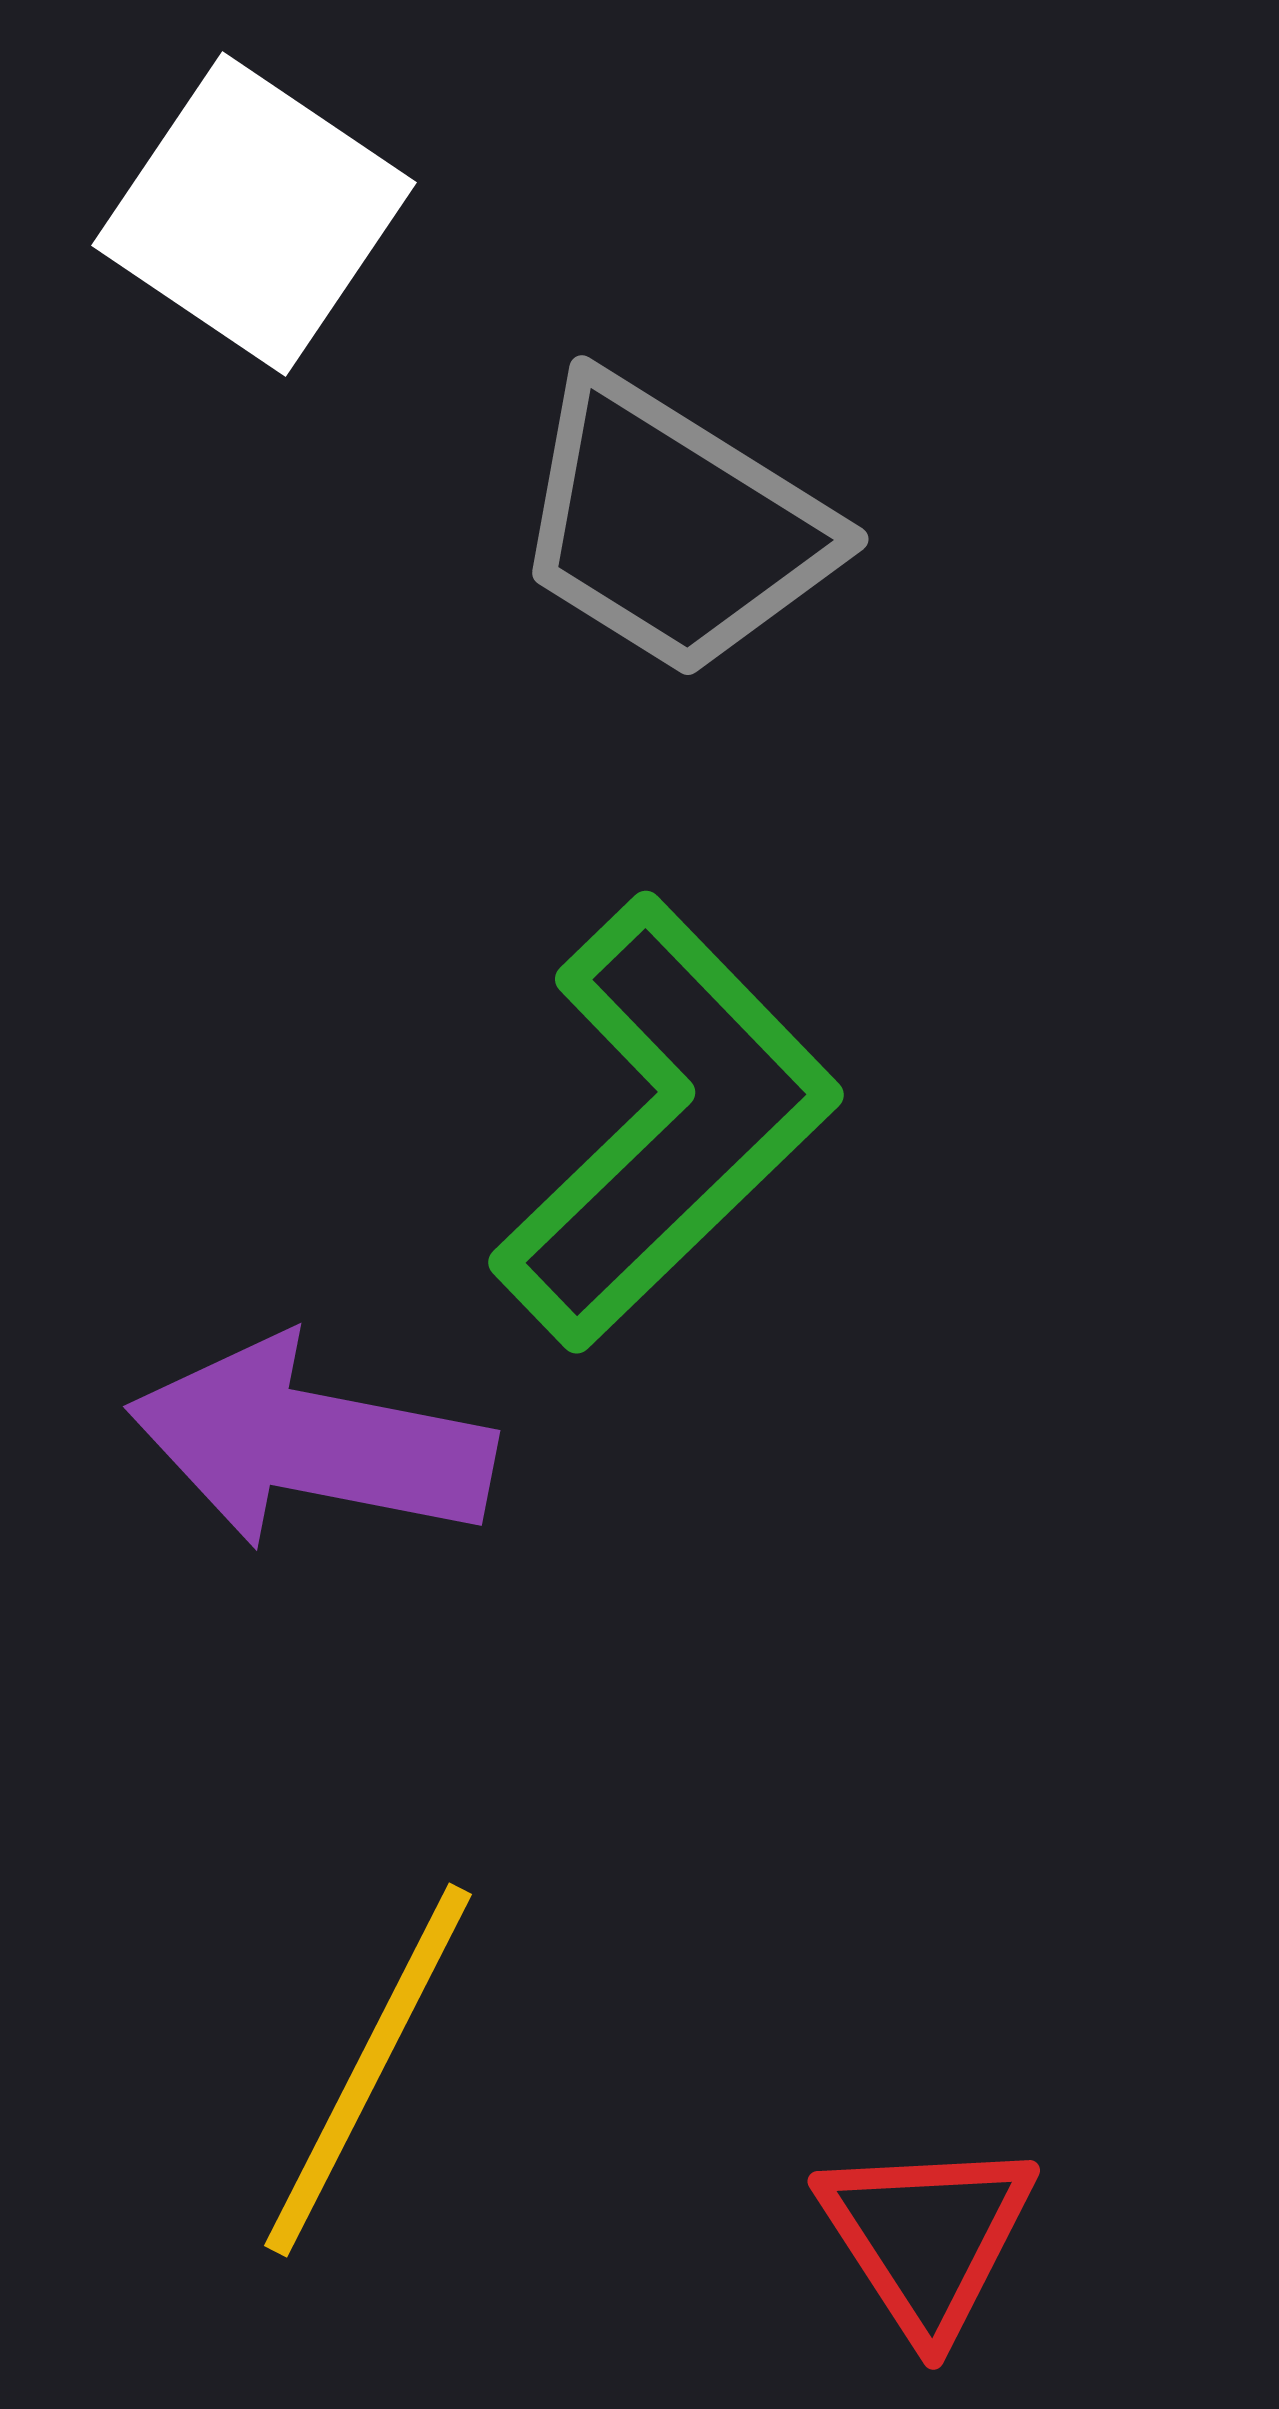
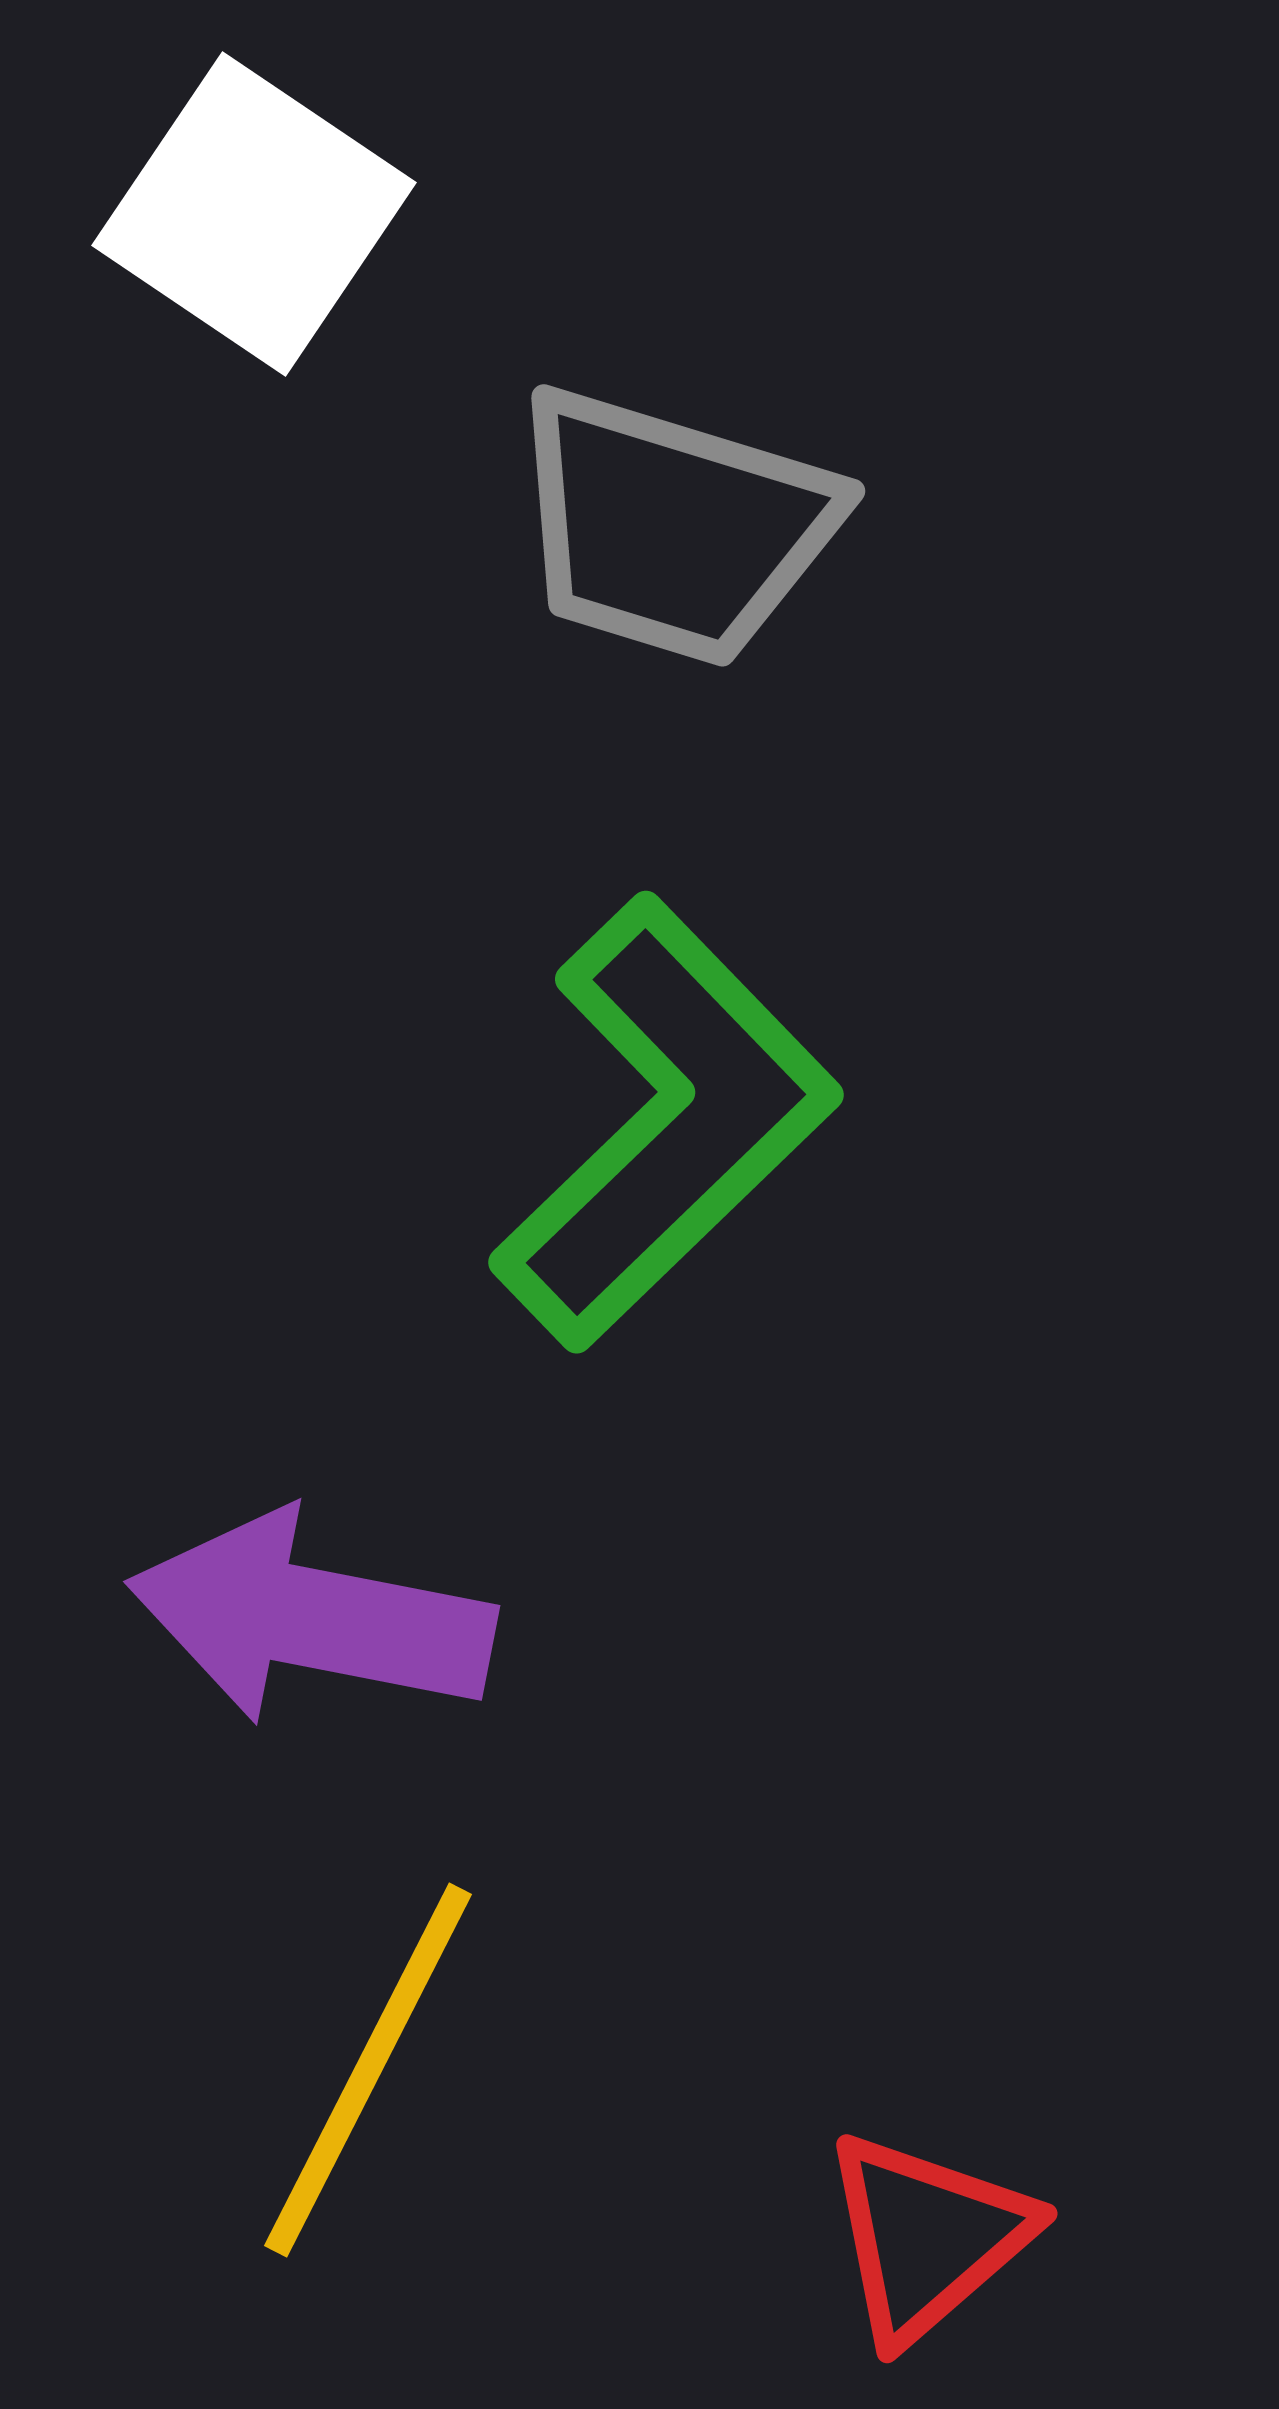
gray trapezoid: rotated 15 degrees counterclockwise
purple arrow: moved 175 px down
red triangle: rotated 22 degrees clockwise
